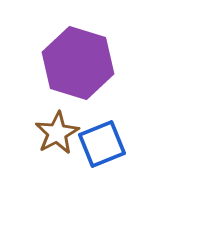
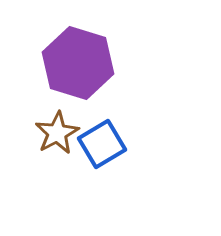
blue square: rotated 9 degrees counterclockwise
